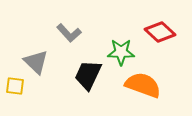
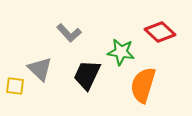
green star: rotated 8 degrees clockwise
gray triangle: moved 4 px right, 7 px down
black trapezoid: moved 1 px left
orange semicircle: rotated 93 degrees counterclockwise
